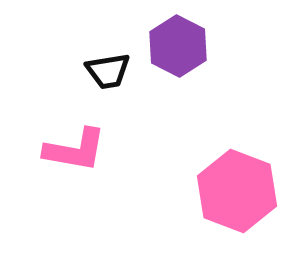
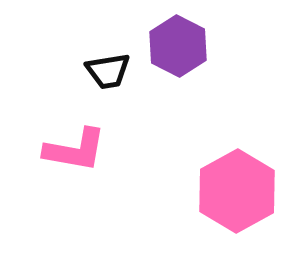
pink hexagon: rotated 10 degrees clockwise
